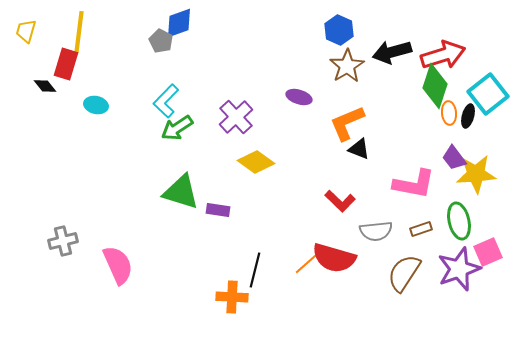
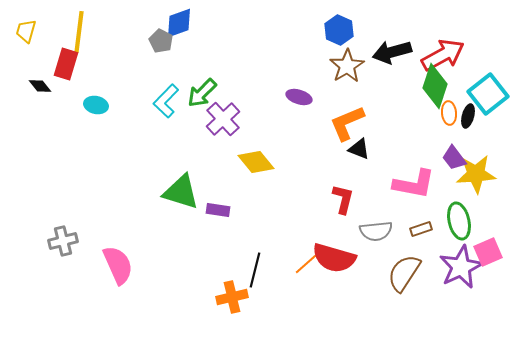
red arrow: rotated 12 degrees counterclockwise
black diamond: moved 5 px left
purple cross: moved 13 px left, 2 px down
green arrow: moved 25 px right, 35 px up; rotated 12 degrees counterclockwise
yellow diamond: rotated 15 degrees clockwise
red L-shape: moved 3 px right, 2 px up; rotated 120 degrees counterclockwise
purple star: moved 2 px right, 2 px up; rotated 6 degrees counterclockwise
orange cross: rotated 16 degrees counterclockwise
